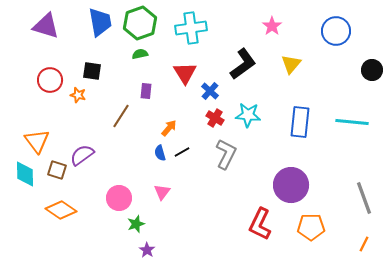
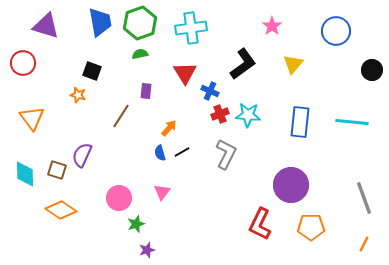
yellow triangle: moved 2 px right
black square: rotated 12 degrees clockwise
red circle: moved 27 px left, 17 px up
blue cross: rotated 18 degrees counterclockwise
red cross: moved 5 px right, 4 px up; rotated 36 degrees clockwise
orange triangle: moved 5 px left, 23 px up
purple semicircle: rotated 30 degrees counterclockwise
purple star: rotated 21 degrees clockwise
